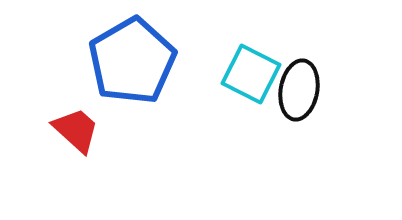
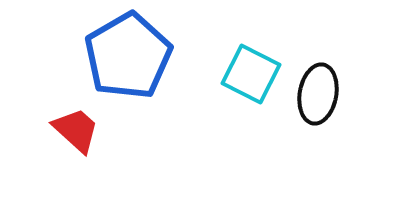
blue pentagon: moved 4 px left, 5 px up
black ellipse: moved 19 px right, 4 px down
